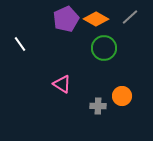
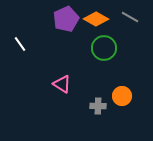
gray line: rotated 72 degrees clockwise
